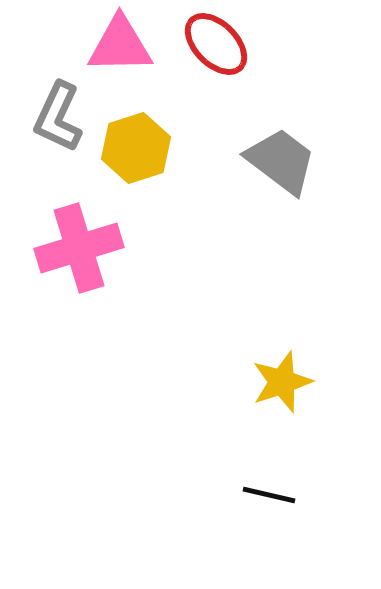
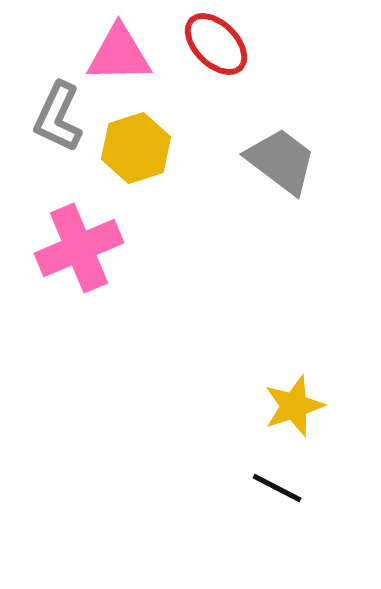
pink triangle: moved 1 px left, 9 px down
pink cross: rotated 6 degrees counterclockwise
yellow star: moved 12 px right, 24 px down
black line: moved 8 px right, 7 px up; rotated 14 degrees clockwise
